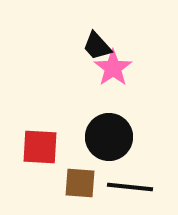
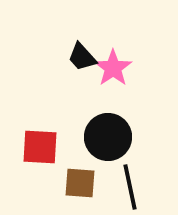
black trapezoid: moved 15 px left, 11 px down
black circle: moved 1 px left
black line: rotated 72 degrees clockwise
